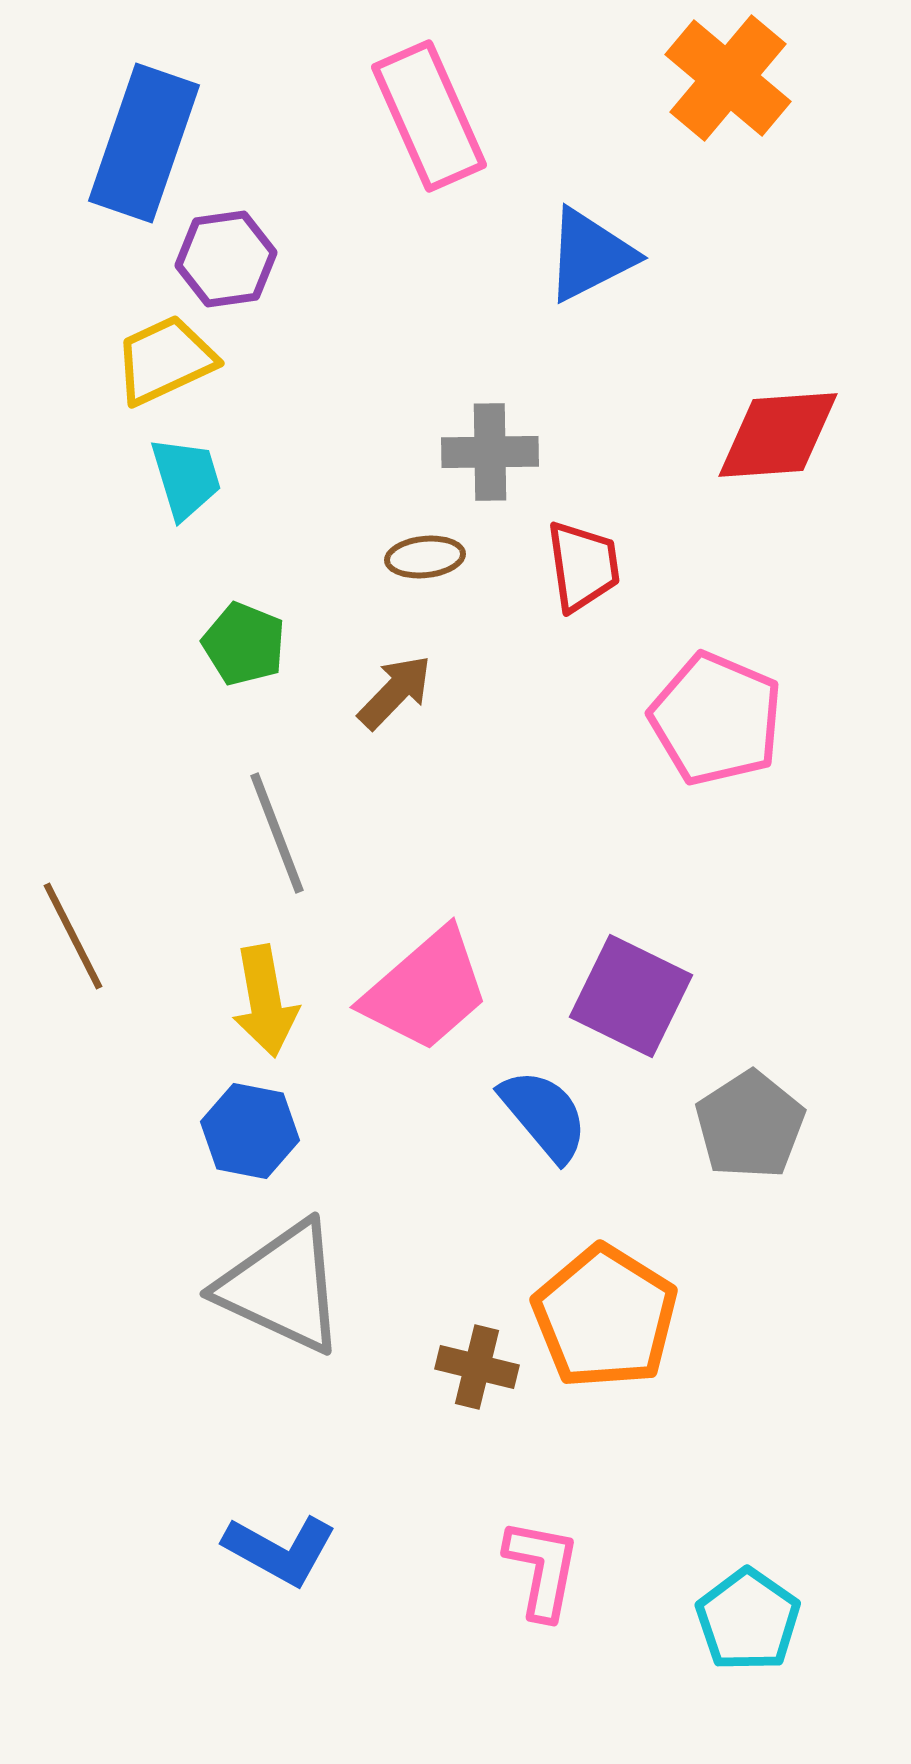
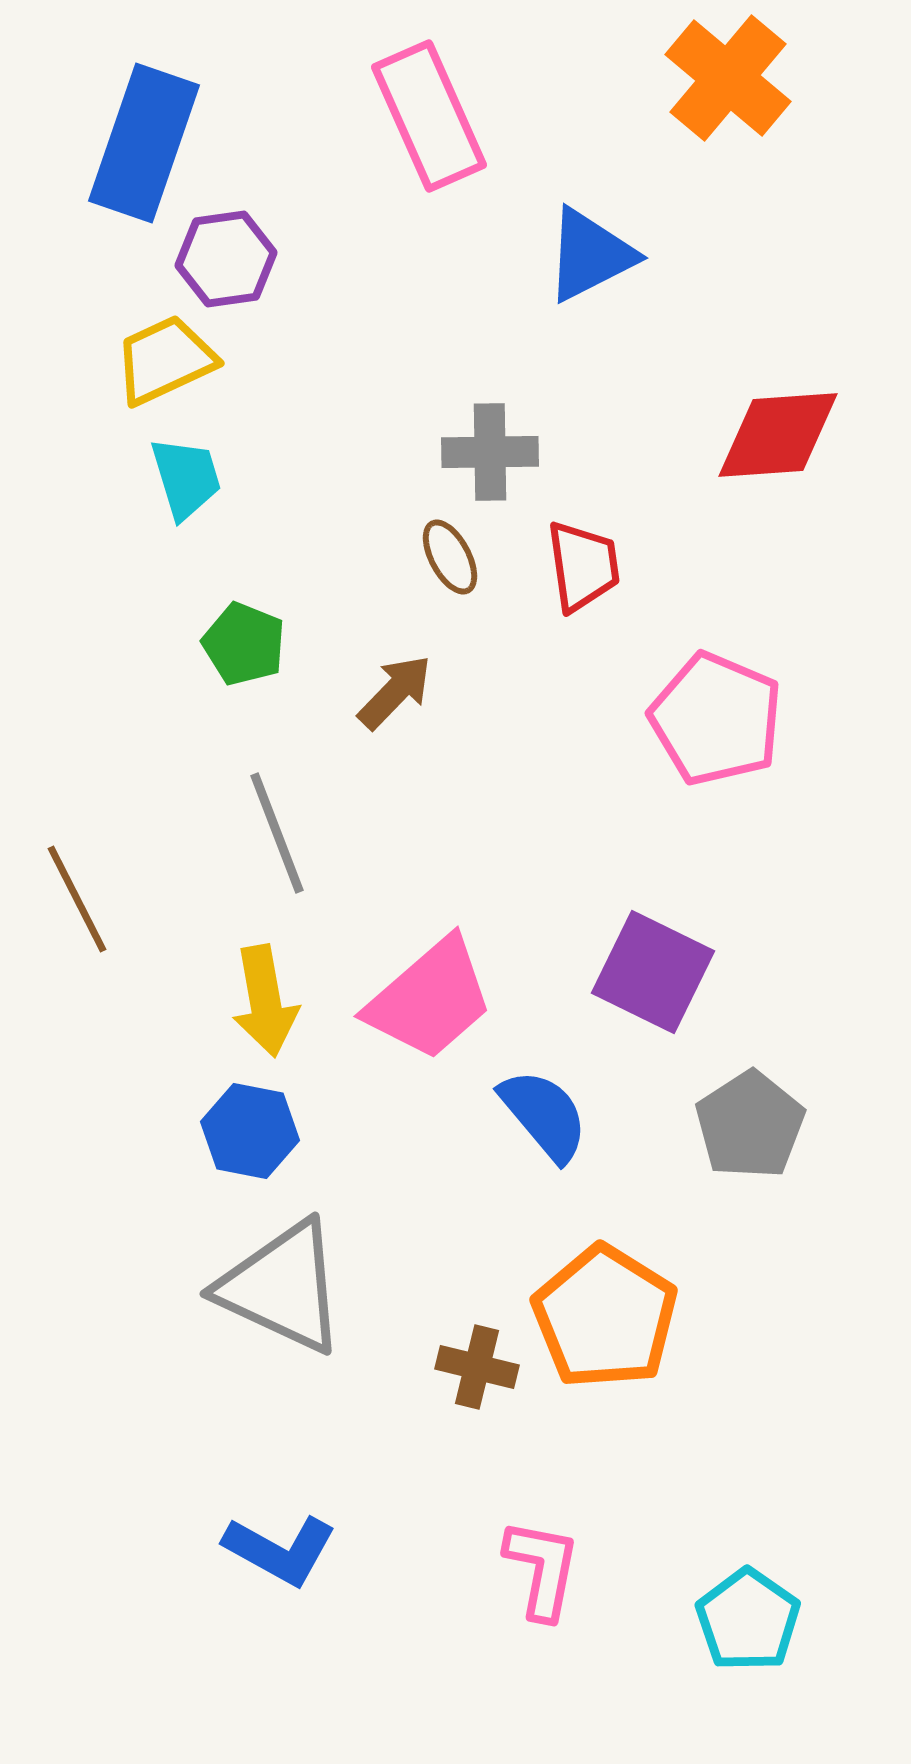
brown ellipse: moved 25 px right; rotated 68 degrees clockwise
brown line: moved 4 px right, 37 px up
pink trapezoid: moved 4 px right, 9 px down
purple square: moved 22 px right, 24 px up
